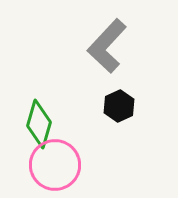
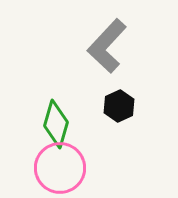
green diamond: moved 17 px right
pink circle: moved 5 px right, 3 px down
